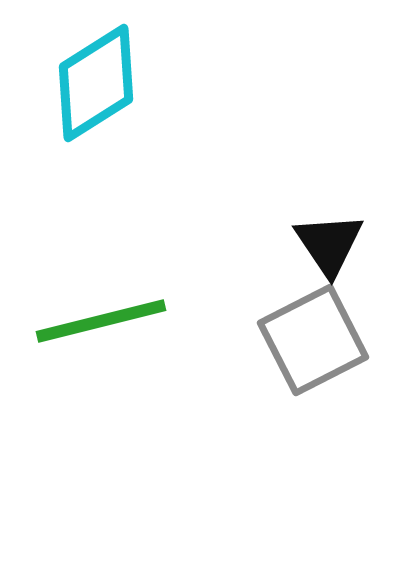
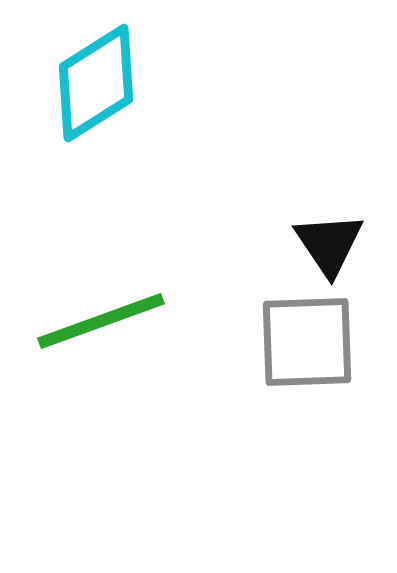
green line: rotated 6 degrees counterclockwise
gray square: moved 6 px left, 2 px down; rotated 25 degrees clockwise
